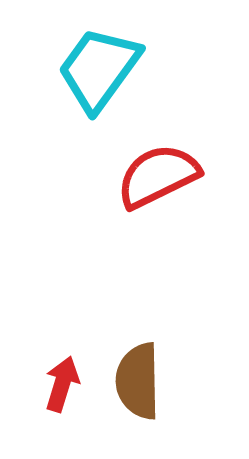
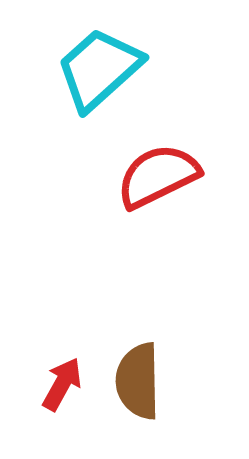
cyan trapezoid: rotated 12 degrees clockwise
red arrow: rotated 12 degrees clockwise
